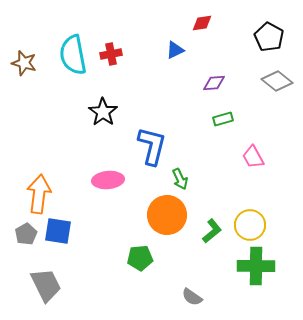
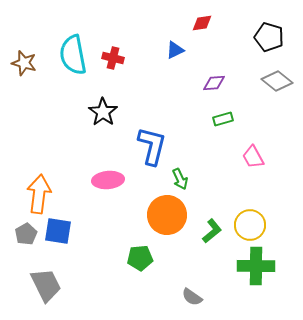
black pentagon: rotated 12 degrees counterclockwise
red cross: moved 2 px right, 4 px down; rotated 25 degrees clockwise
